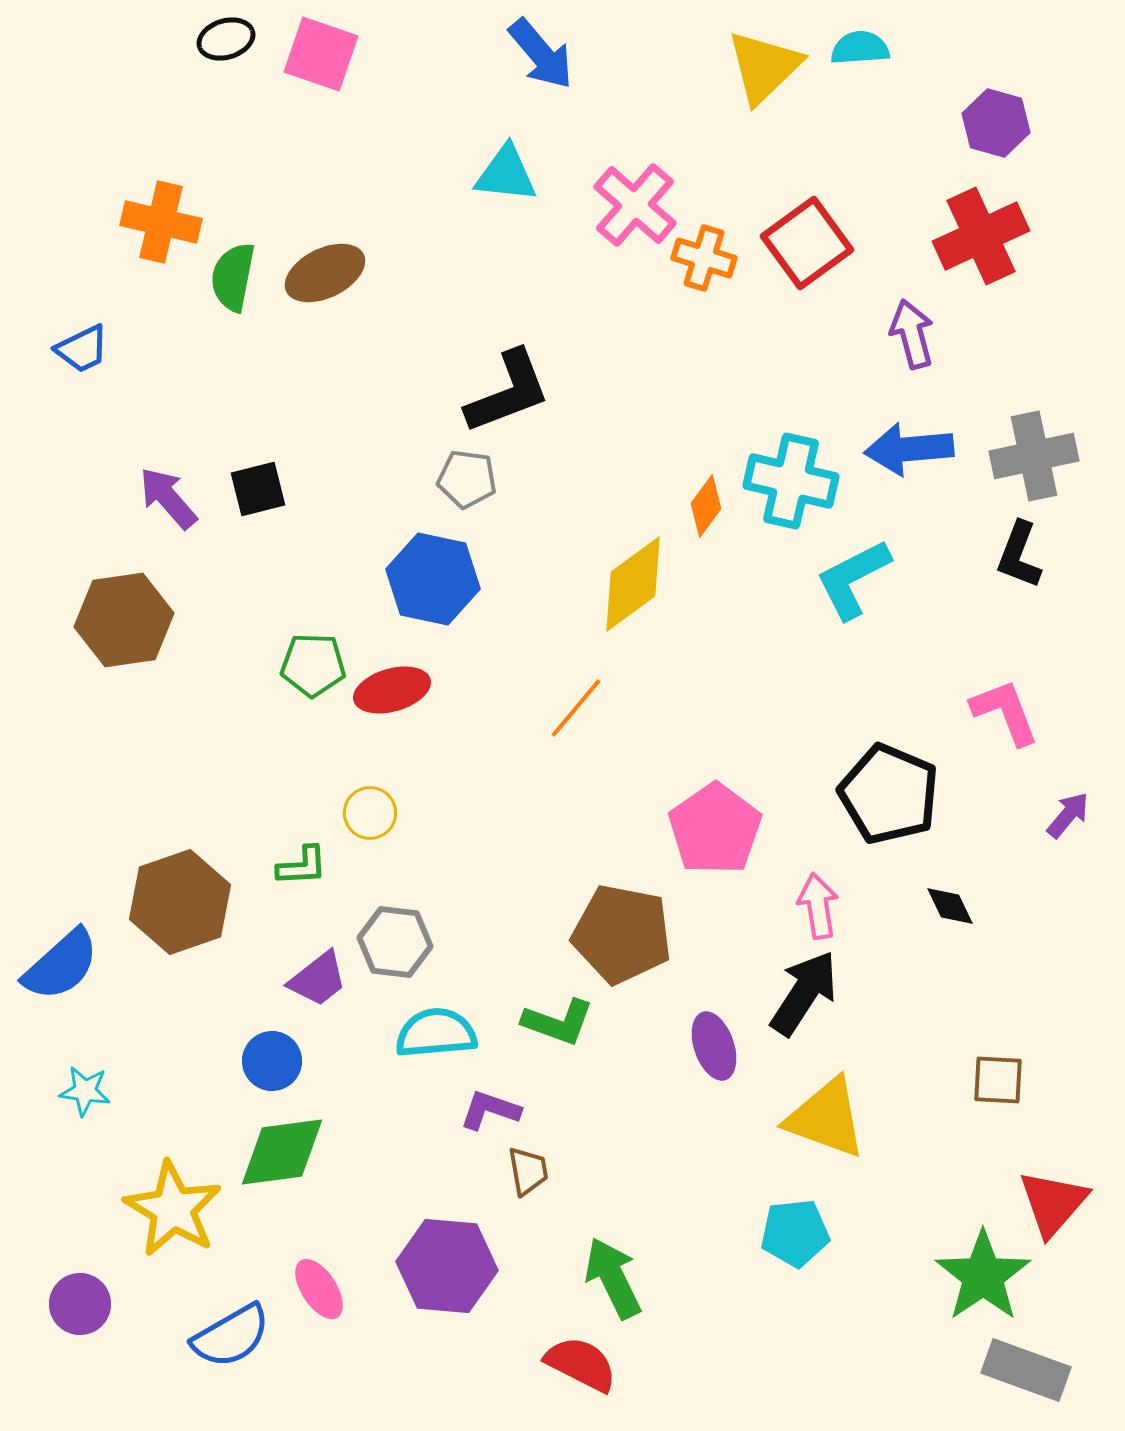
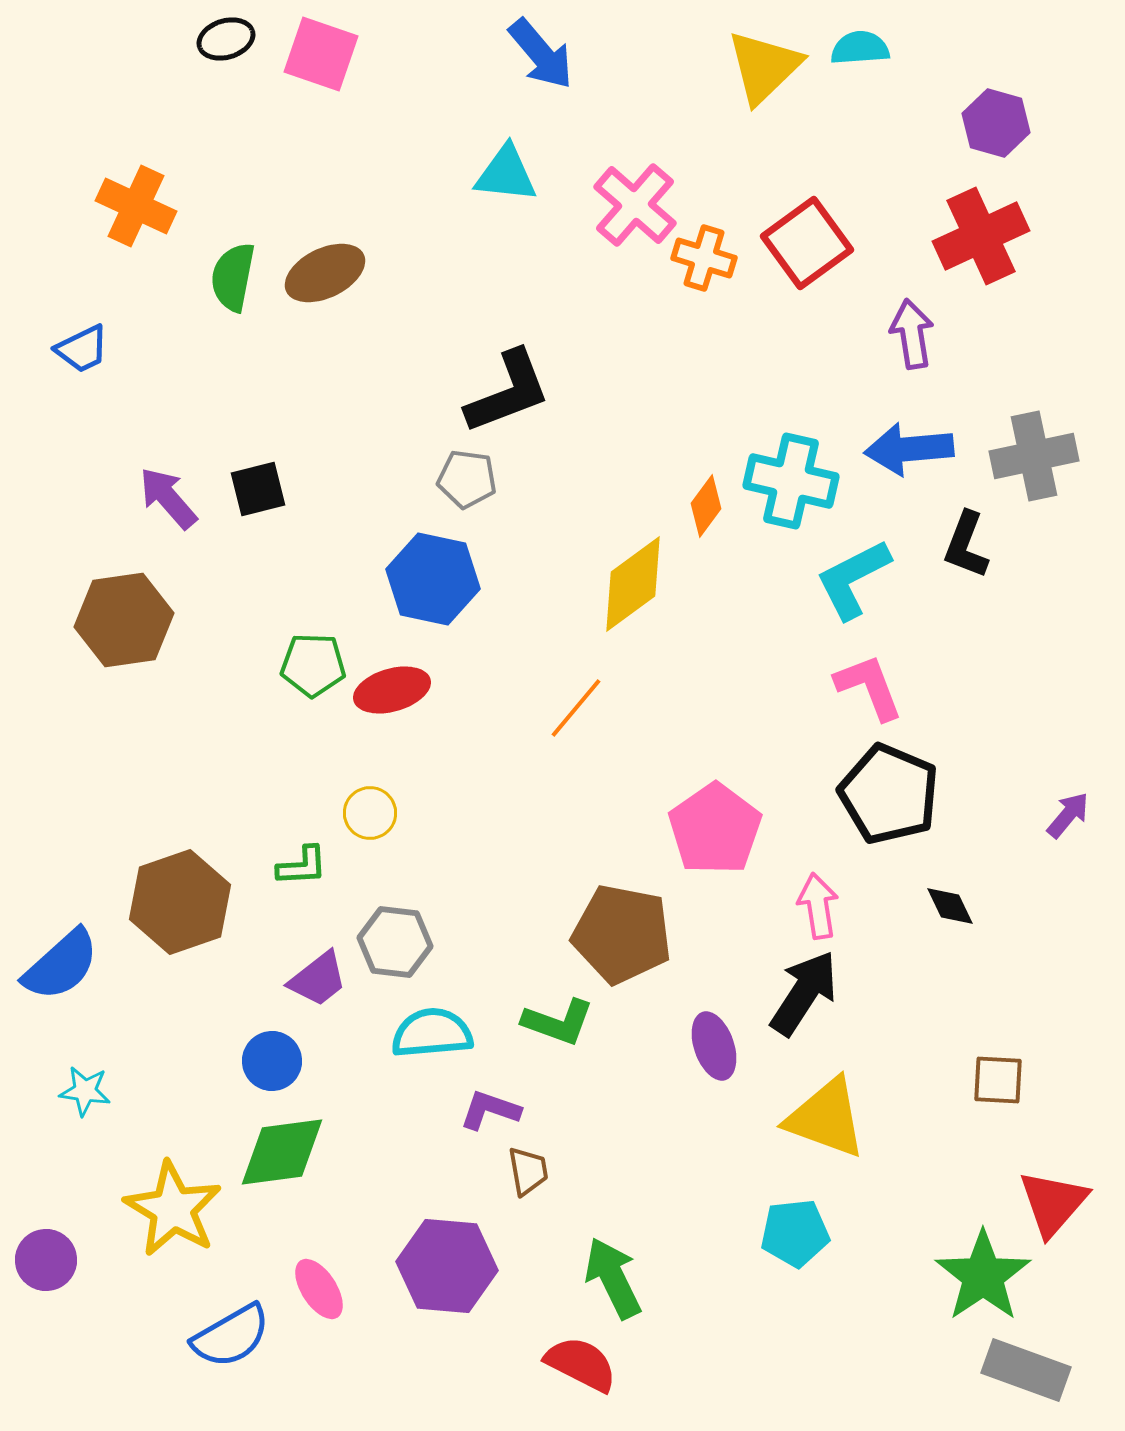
orange cross at (161, 222): moved 25 px left, 16 px up; rotated 12 degrees clockwise
purple arrow at (912, 334): rotated 6 degrees clockwise
black L-shape at (1019, 555): moved 53 px left, 10 px up
pink L-shape at (1005, 712): moved 136 px left, 25 px up
cyan semicircle at (436, 1033): moved 4 px left
purple circle at (80, 1304): moved 34 px left, 44 px up
